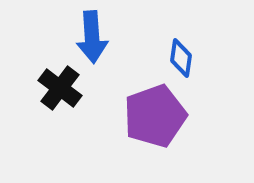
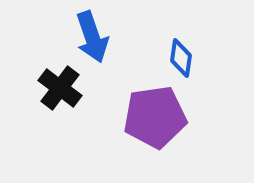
blue arrow: rotated 15 degrees counterclockwise
purple pentagon: moved 1 px down; rotated 12 degrees clockwise
